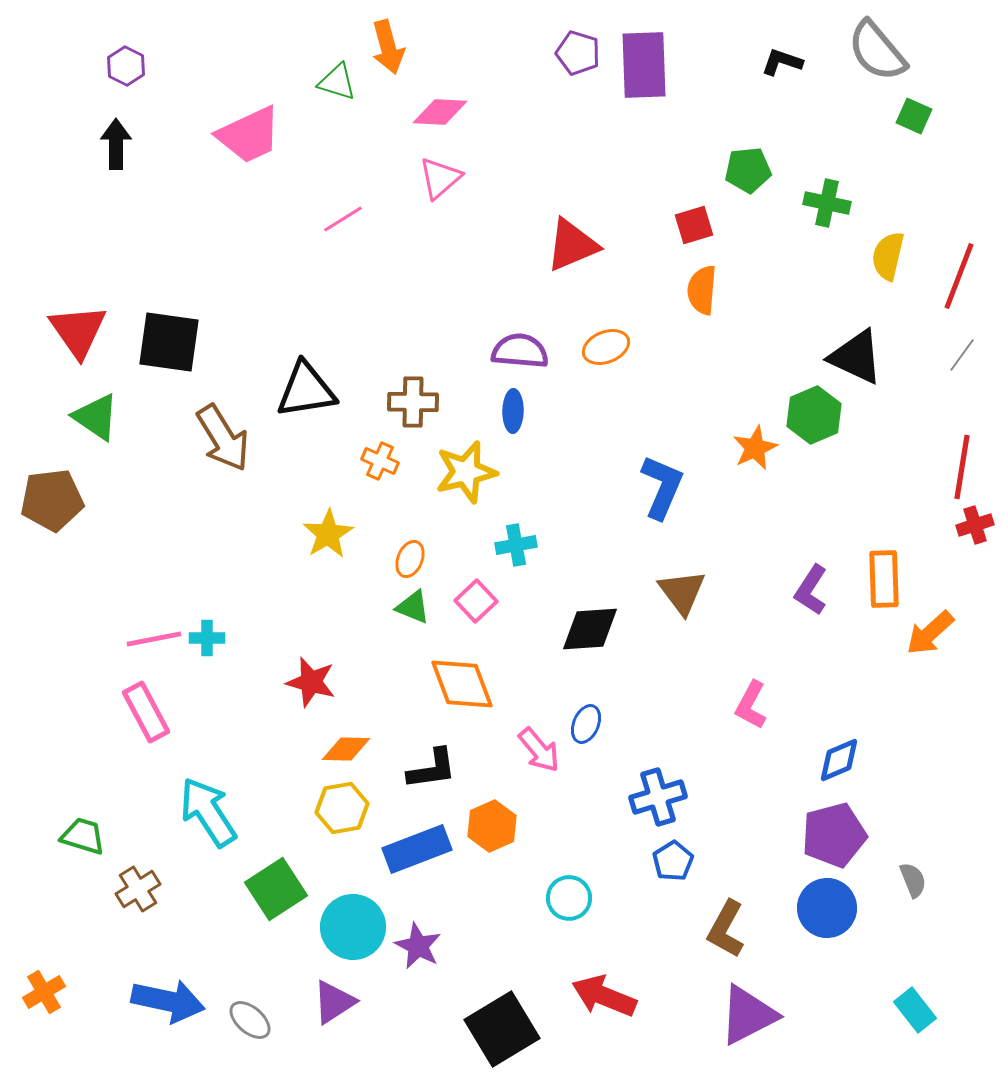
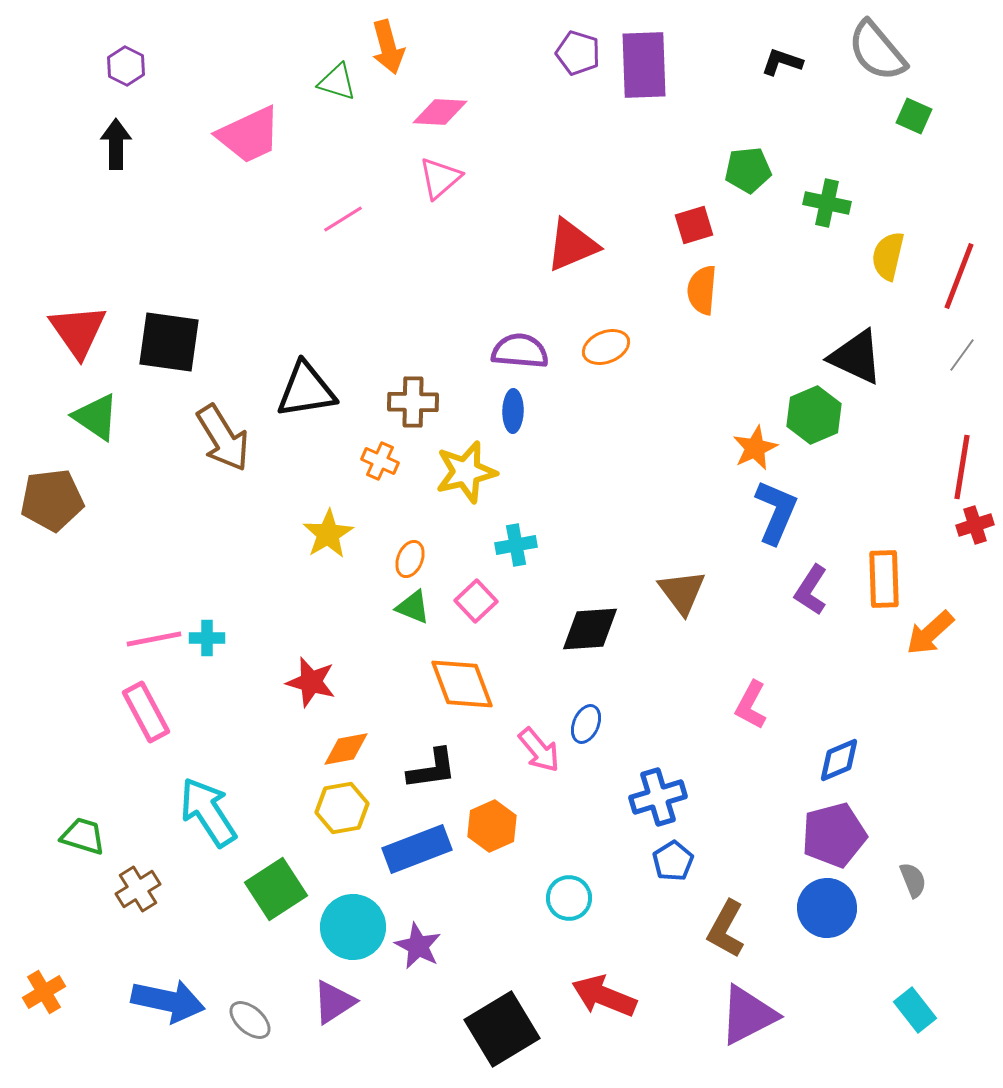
blue L-shape at (662, 487): moved 114 px right, 25 px down
orange diamond at (346, 749): rotated 12 degrees counterclockwise
